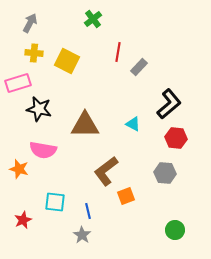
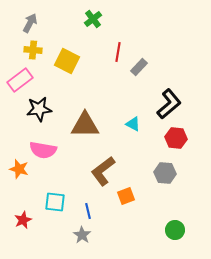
yellow cross: moved 1 px left, 3 px up
pink rectangle: moved 2 px right, 3 px up; rotated 20 degrees counterclockwise
black star: rotated 20 degrees counterclockwise
brown L-shape: moved 3 px left
